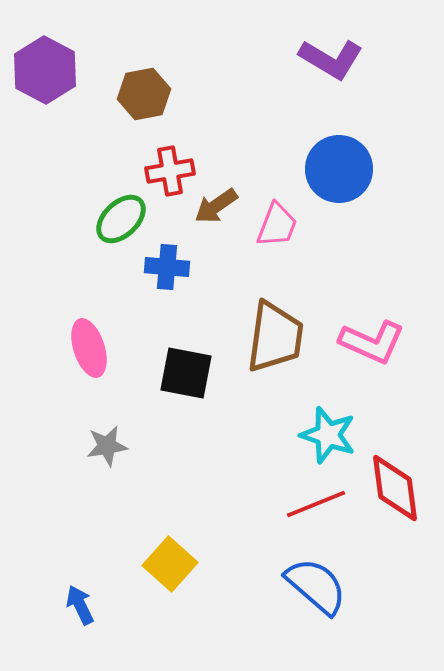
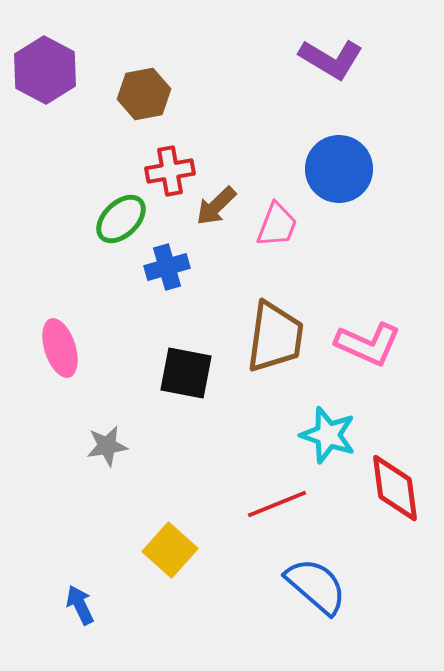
brown arrow: rotated 9 degrees counterclockwise
blue cross: rotated 21 degrees counterclockwise
pink L-shape: moved 4 px left, 2 px down
pink ellipse: moved 29 px left
red line: moved 39 px left
yellow square: moved 14 px up
